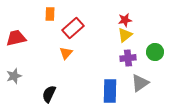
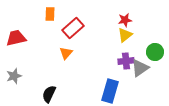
purple cross: moved 2 px left, 3 px down
gray triangle: moved 15 px up
blue rectangle: rotated 15 degrees clockwise
